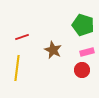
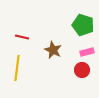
red line: rotated 32 degrees clockwise
